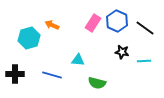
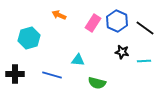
orange arrow: moved 7 px right, 10 px up
